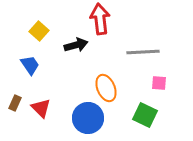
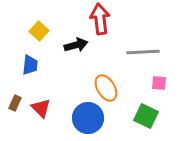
blue trapezoid: rotated 40 degrees clockwise
orange ellipse: rotated 8 degrees counterclockwise
green square: moved 1 px right, 1 px down
